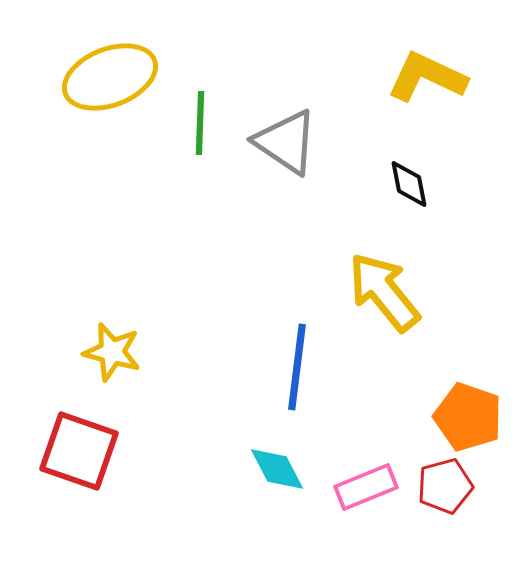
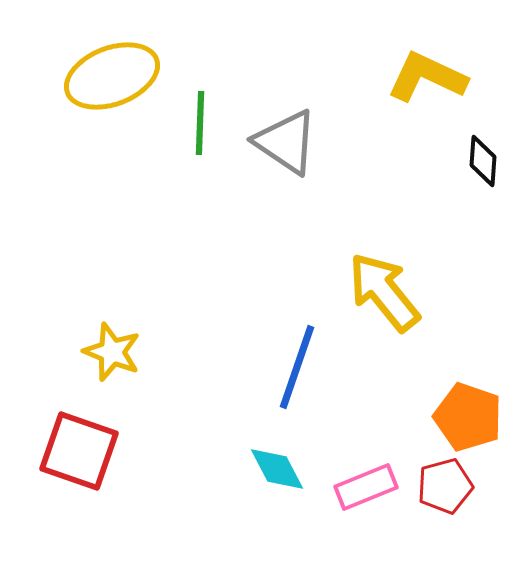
yellow ellipse: moved 2 px right, 1 px up
black diamond: moved 74 px right, 23 px up; rotated 15 degrees clockwise
yellow star: rotated 6 degrees clockwise
blue line: rotated 12 degrees clockwise
